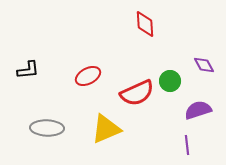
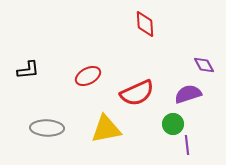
green circle: moved 3 px right, 43 px down
purple semicircle: moved 10 px left, 16 px up
yellow triangle: rotated 12 degrees clockwise
